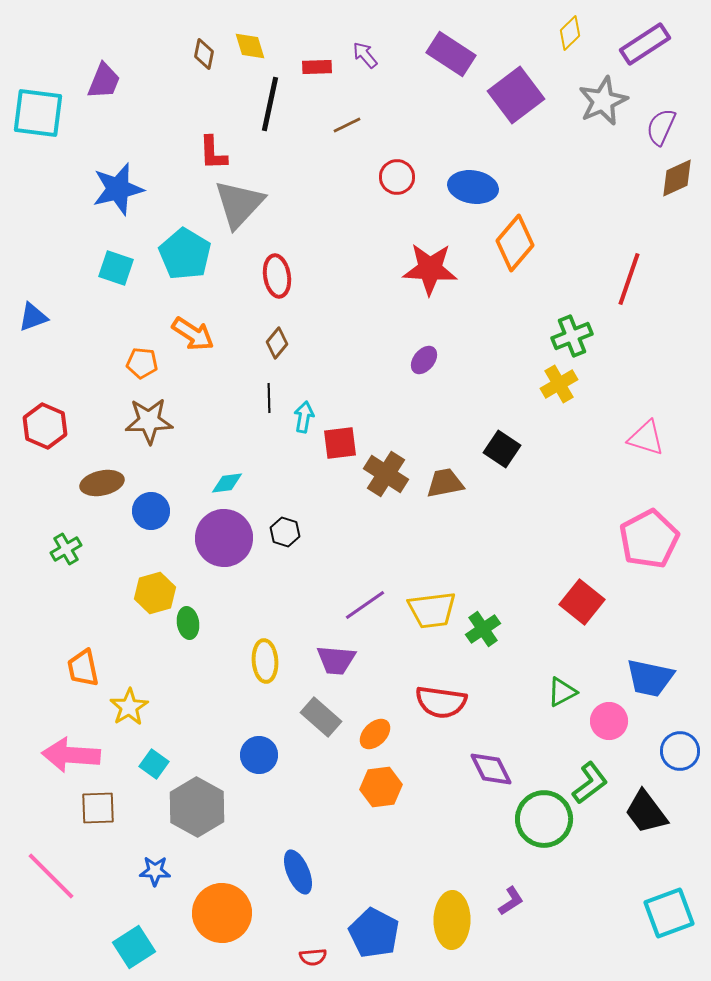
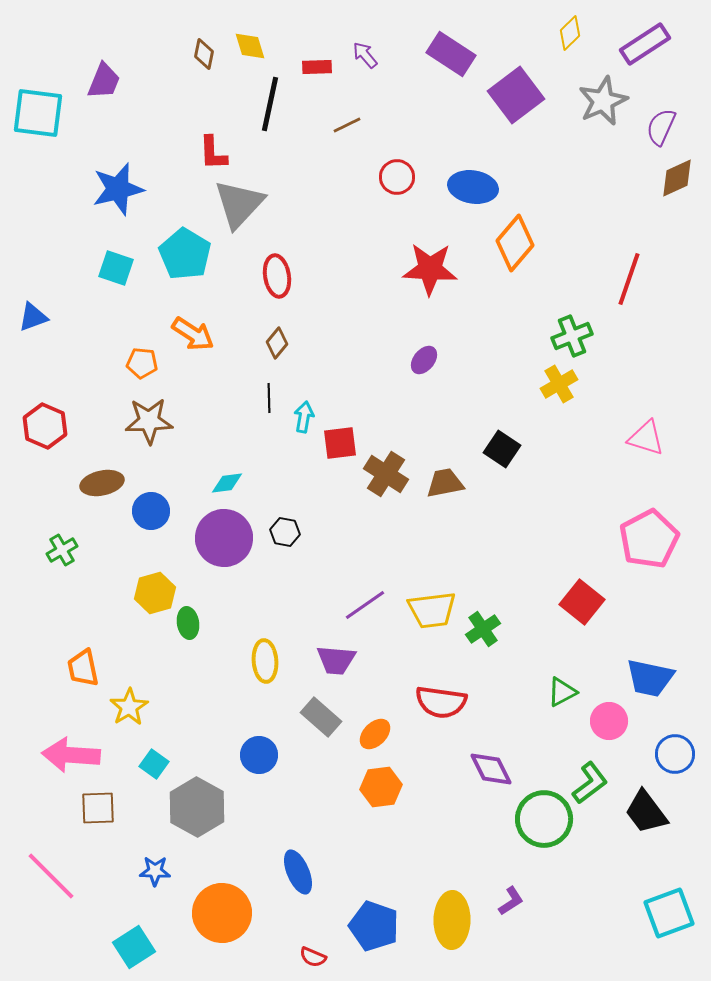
black hexagon at (285, 532): rotated 8 degrees counterclockwise
green cross at (66, 549): moved 4 px left, 1 px down
blue circle at (680, 751): moved 5 px left, 3 px down
blue pentagon at (374, 933): moved 7 px up; rotated 9 degrees counterclockwise
red semicircle at (313, 957): rotated 28 degrees clockwise
